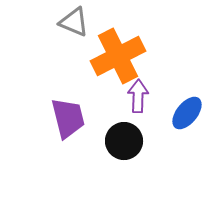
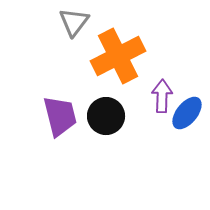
gray triangle: rotated 44 degrees clockwise
purple arrow: moved 24 px right
purple trapezoid: moved 8 px left, 2 px up
black circle: moved 18 px left, 25 px up
